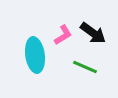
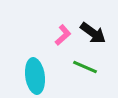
pink L-shape: rotated 10 degrees counterclockwise
cyan ellipse: moved 21 px down
